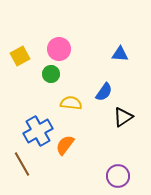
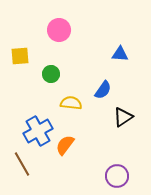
pink circle: moved 19 px up
yellow square: rotated 24 degrees clockwise
blue semicircle: moved 1 px left, 2 px up
purple circle: moved 1 px left
